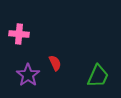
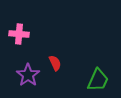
green trapezoid: moved 4 px down
